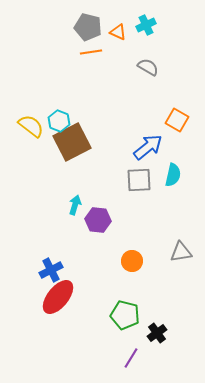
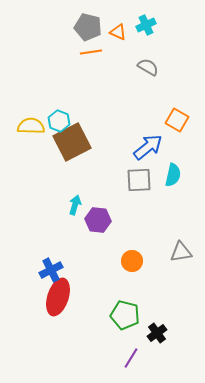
yellow semicircle: rotated 36 degrees counterclockwise
red ellipse: rotated 21 degrees counterclockwise
